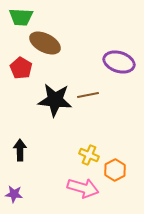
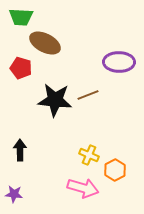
purple ellipse: rotated 16 degrees counterclockwise
red pentagon: rotated 15 degrees counterclockwise
brown line: rotated 10 degrees counterclockwise
